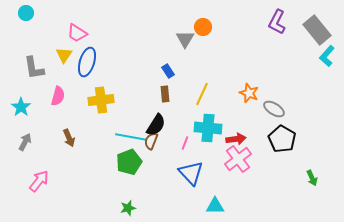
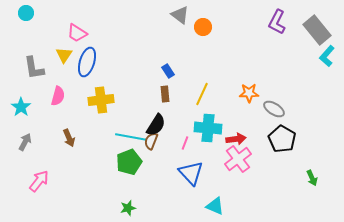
gray triangle: moved 5 px left, 24 px up; rotated 24 degrees counterclockwise
orange star: rotated 24 degrees counterclockwise
cyan triangle: rotated 24 degrees clockwise
